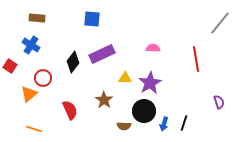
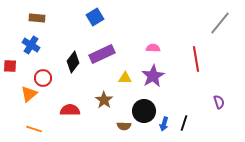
blue square: moved 3 px right, 2 px up; rotated 36 degrees counterclockwise
red square: rotated 32 degrees counterclockwise
purple star: moved 3 px right, 7 px up
red semicircle: rotated 66 degrees counterclockwise
